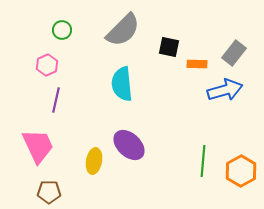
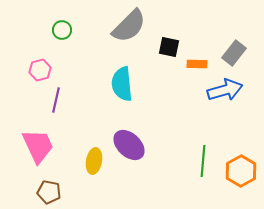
gray semicircle: moved 6 px right, 4 px up
pink hexagon: moved 7 px left, 5 px down; rotated 10 degrees clockwise
brown pentagon: rotated 10 degrees clockwise
